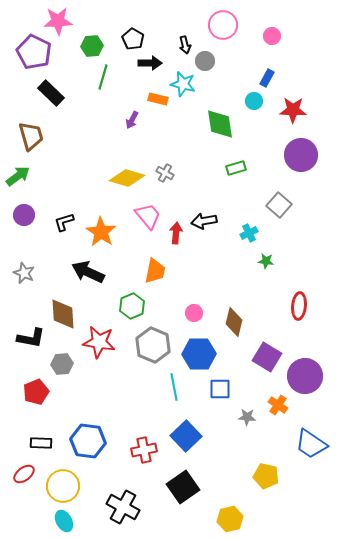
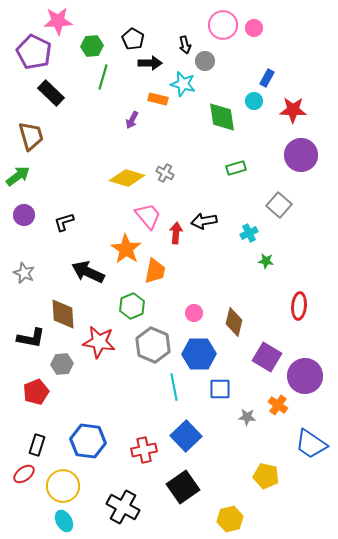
pink circle at (272, 36): moved 18 px left, 8 px up
green diamond at (220, 124): moved 2 px right, 7 px up
orange star at (101, 232): moved 25 px right, 17 px down
black rectangle at (41, 443): moved 4 px left, 2 px down; rotated 75 degrees counterclockwise
